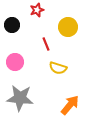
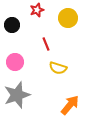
yellow circle: moved 9 px up
gray star: moved 3 px left, 3 px up; rotated 24 degrees counterclockwise
